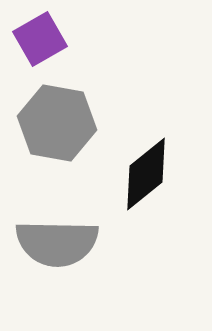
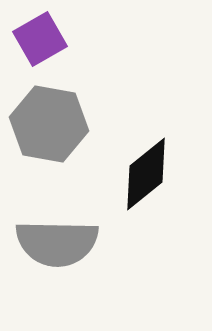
gray hexagon: moved 8 px left, 1 px down
